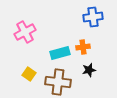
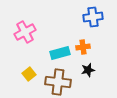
black star: moved 1 px left
yellow square: rotated 16 degrees clockwise
